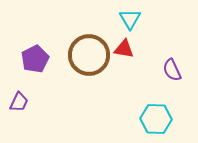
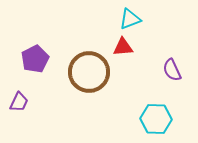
cyan triangle: rotated 40 degrees clockwise
red triangle: moved 1 px left, 2 px up; rotated 15 degrees counterclockwise
brown circle: moved 17 px down
